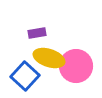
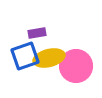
yellow ellipse: rotated 32 degrees counterclockwise
blue square: moved 20 px up; rotated 28 degrees clockwise
